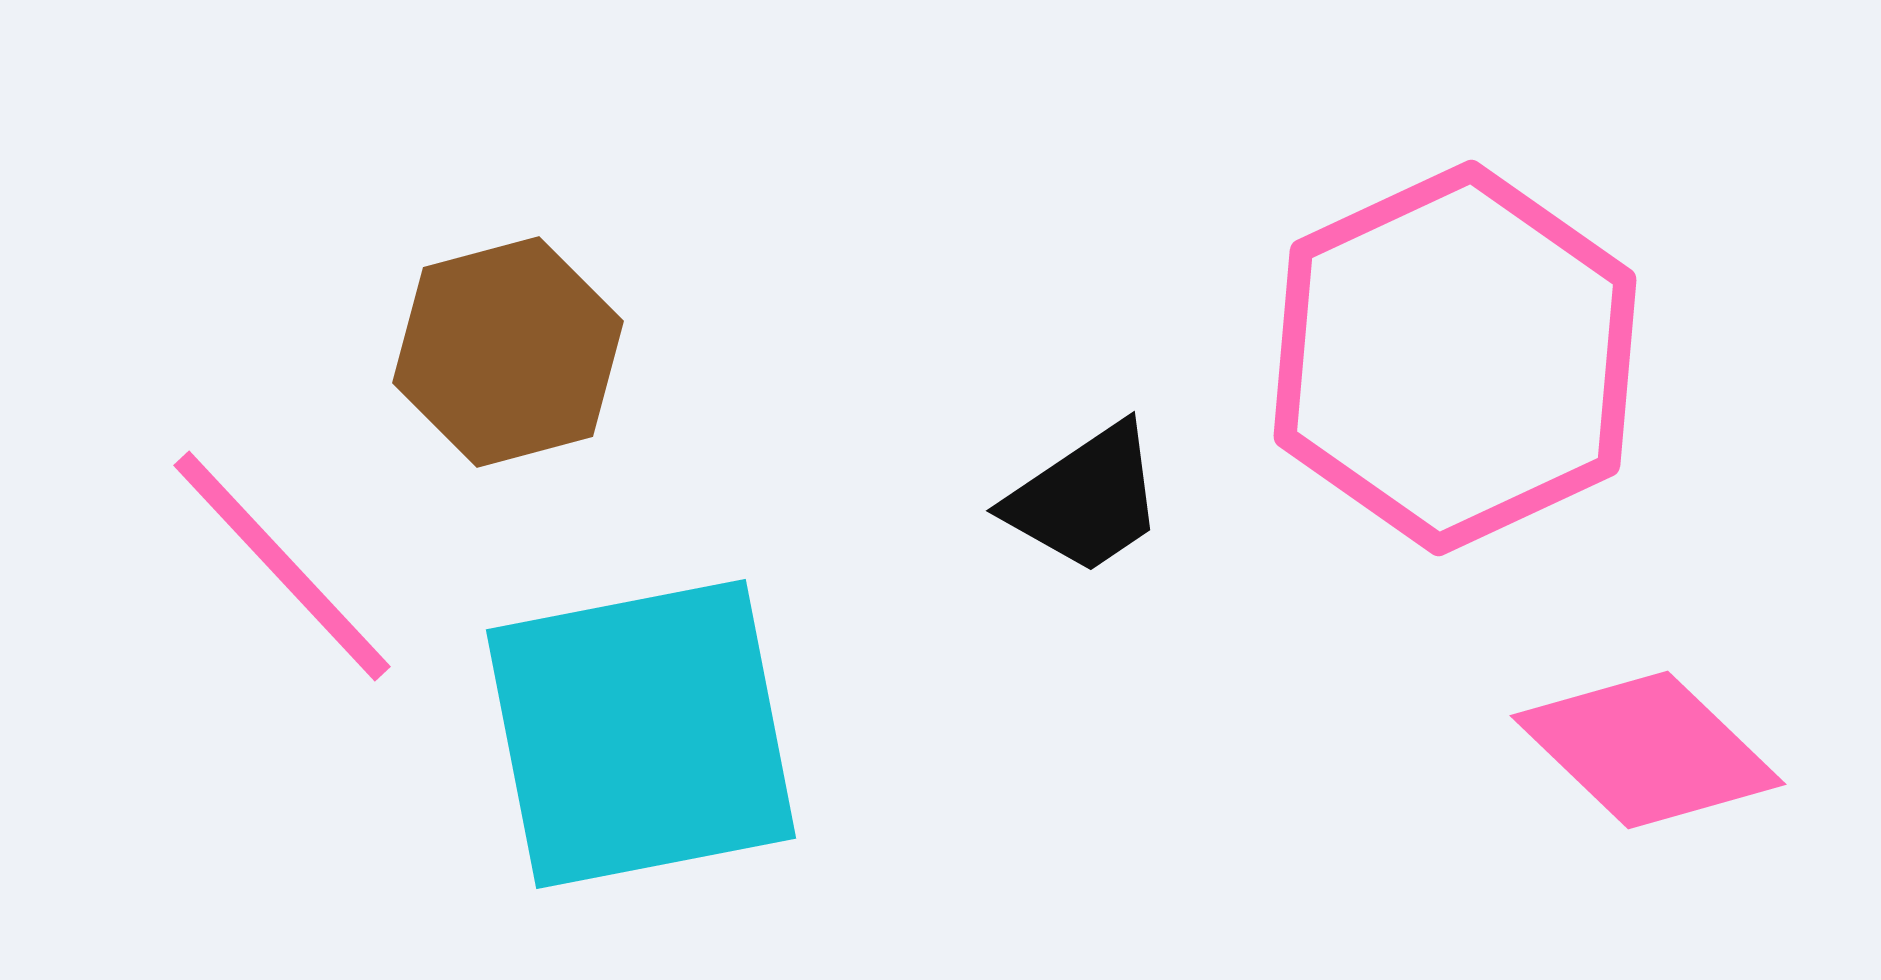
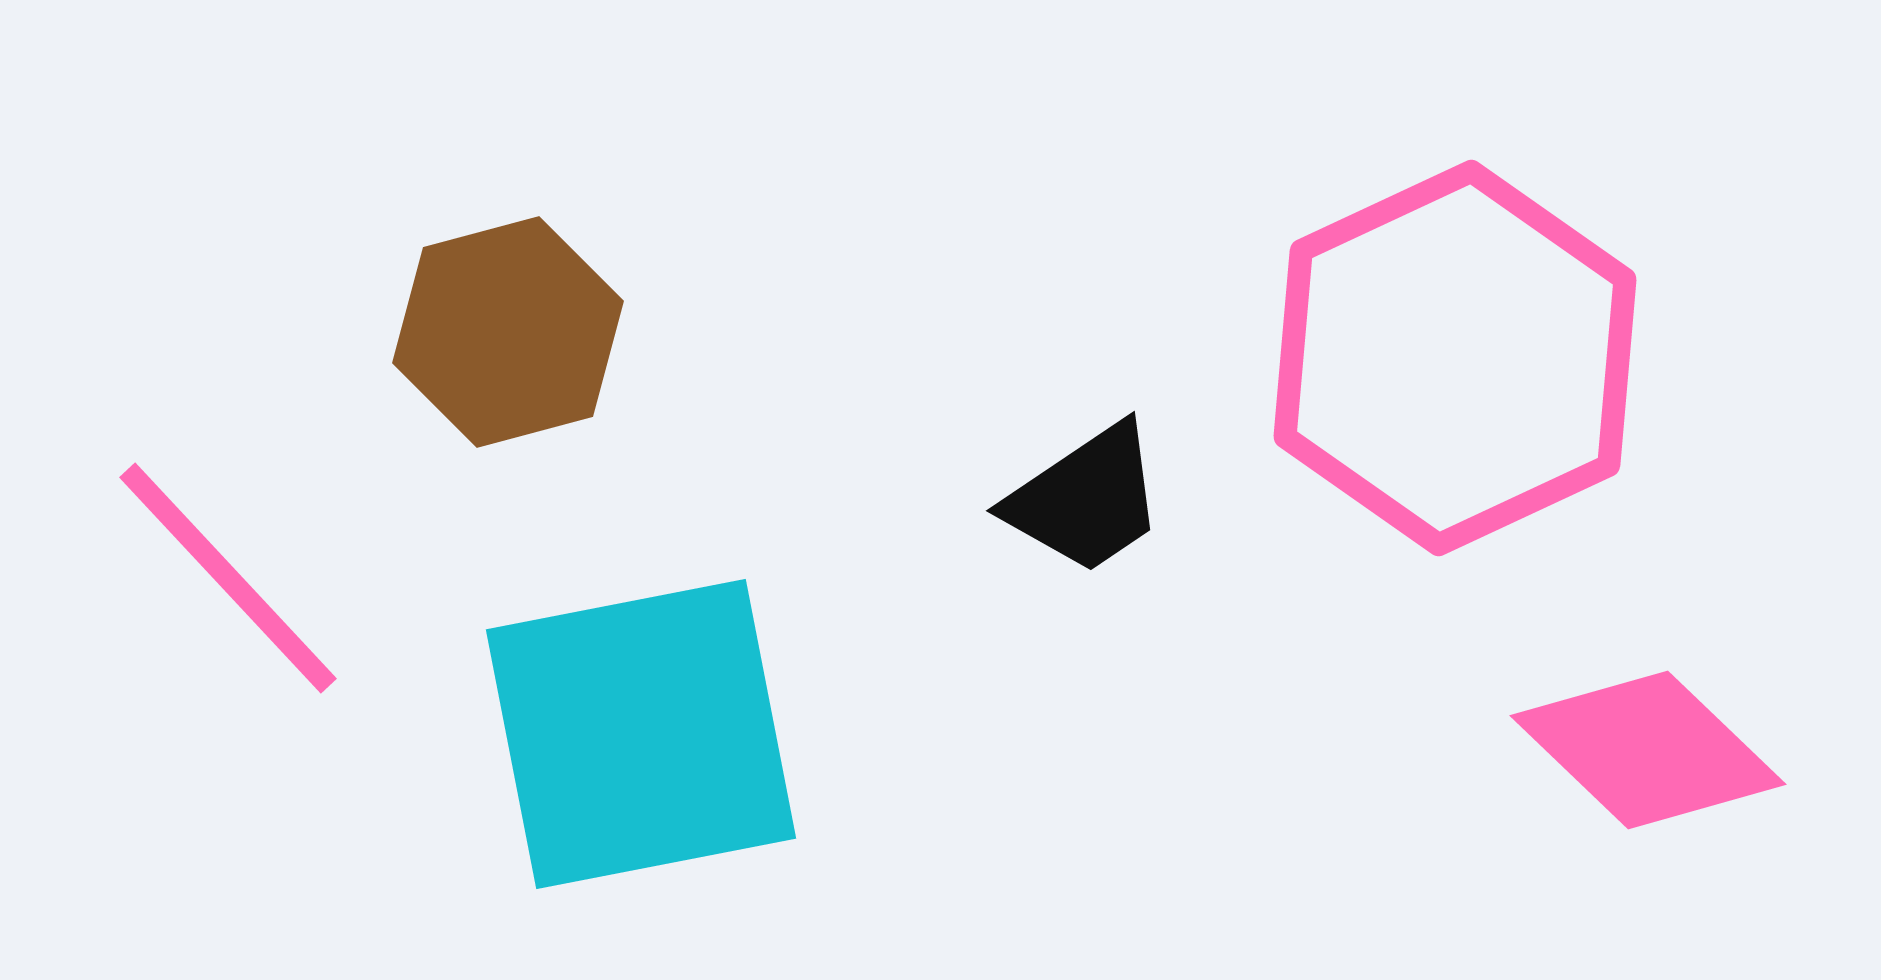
brown hexagon: moved 20 px up
pink line: moved 54 px left, 12 px down
